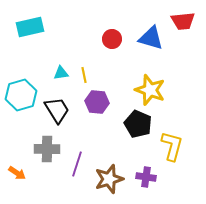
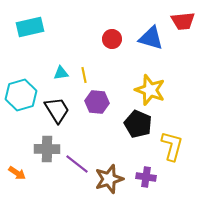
purple line: rotated 70 degrees counterclockwise
